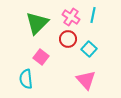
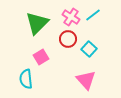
cyan line: rotated 42 degrees clockwise
pink square: rotated 21 degrees clockwise
